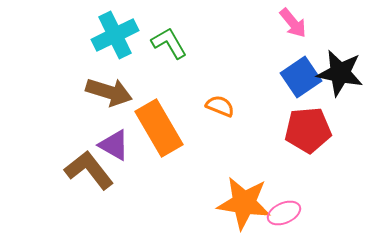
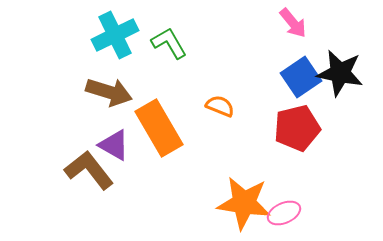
red pentagon: moved 11 px left, 2 px up; rotated 9 degrees counterclockwise
